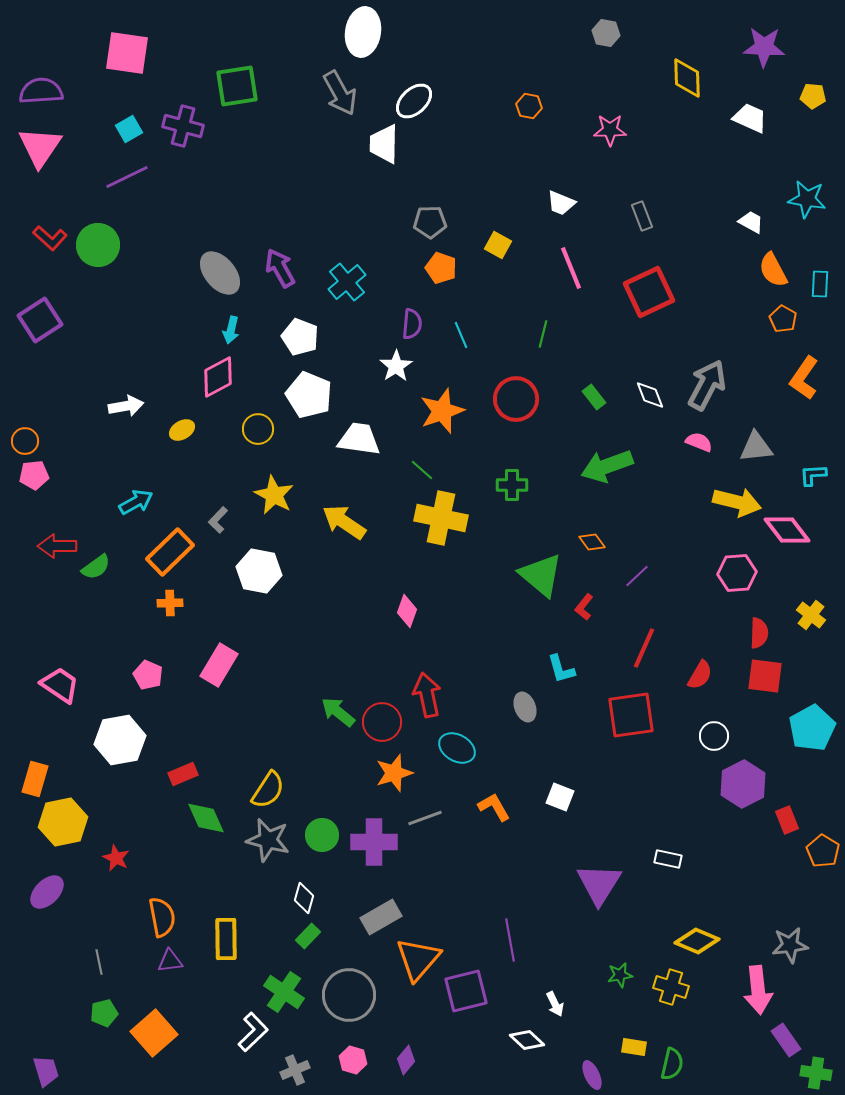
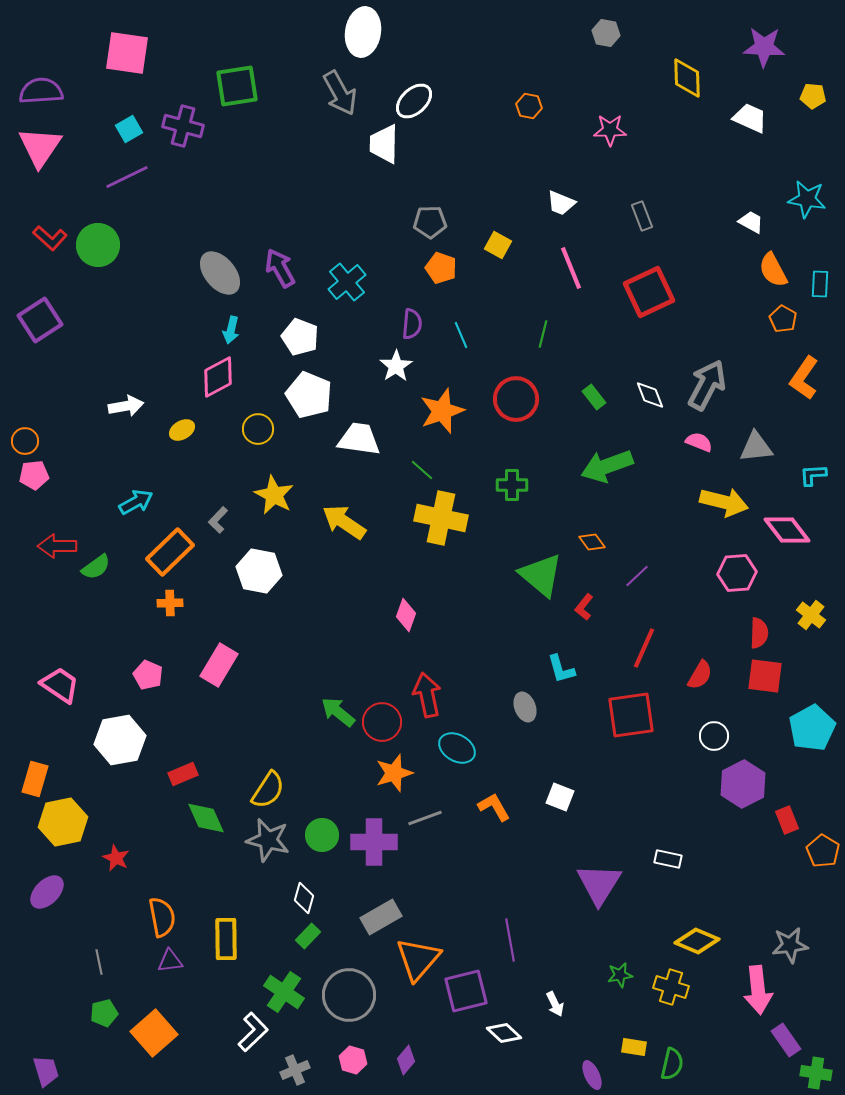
yellow arrow at (737, 502): moved 13 px left
pink diamond at (407, 611): moved 1 px left, 4 px down
white diamond at (527, 1040): moved 23 px left, 7 px up
